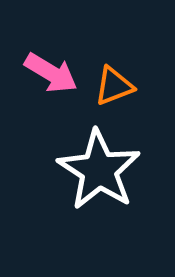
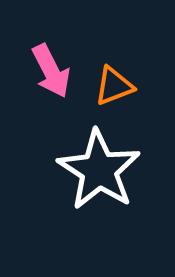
pink arrow: moved 2 px up; rotated 32 degrees clockwise
